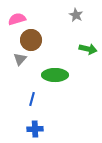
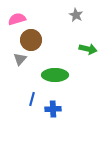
blue cross: moved 18 px right, 20 px up
